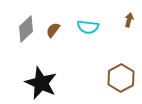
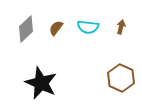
brown arrow: moved 8 px left, 7 px down
brown semicircle: moved 3 px right, 2 px up
brown hexagon: rotated 8 degrees counterclockwise
